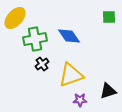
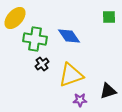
green cross: rotated 20 degrees clockwise
